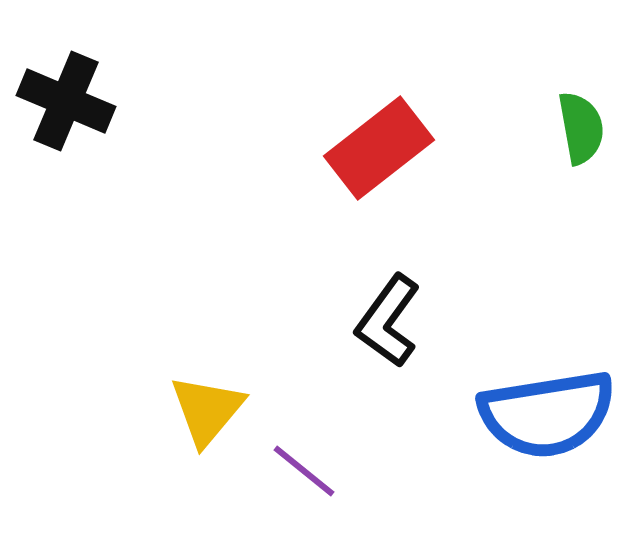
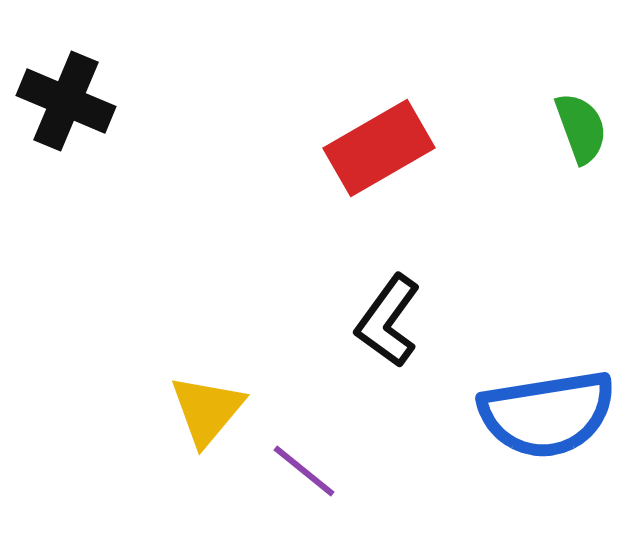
green semicircle: rotated 10 degrees counterclockwise
red rectangle: rotated 8 degrees clockwise
